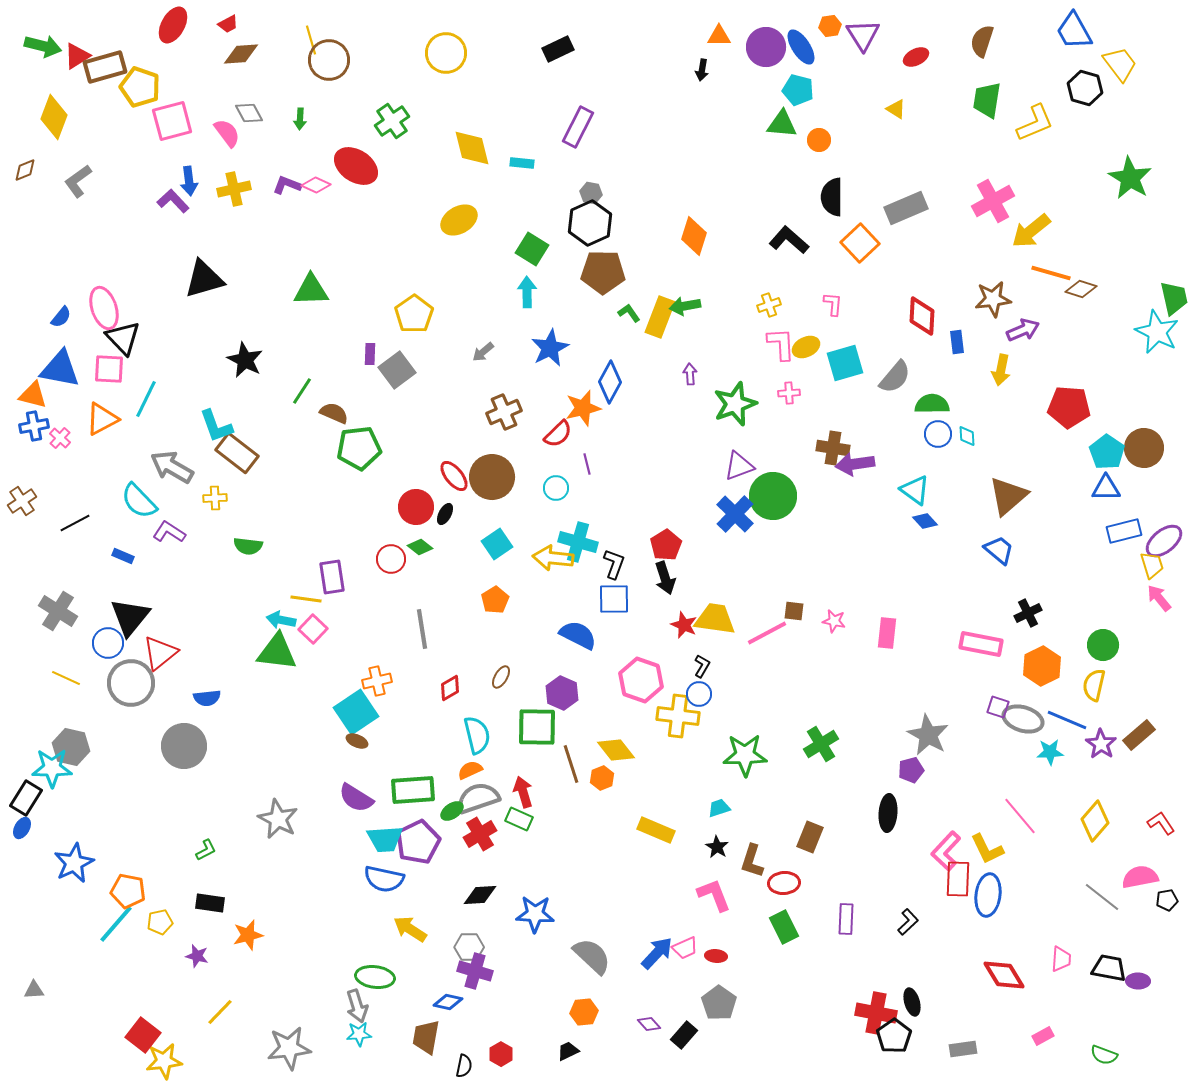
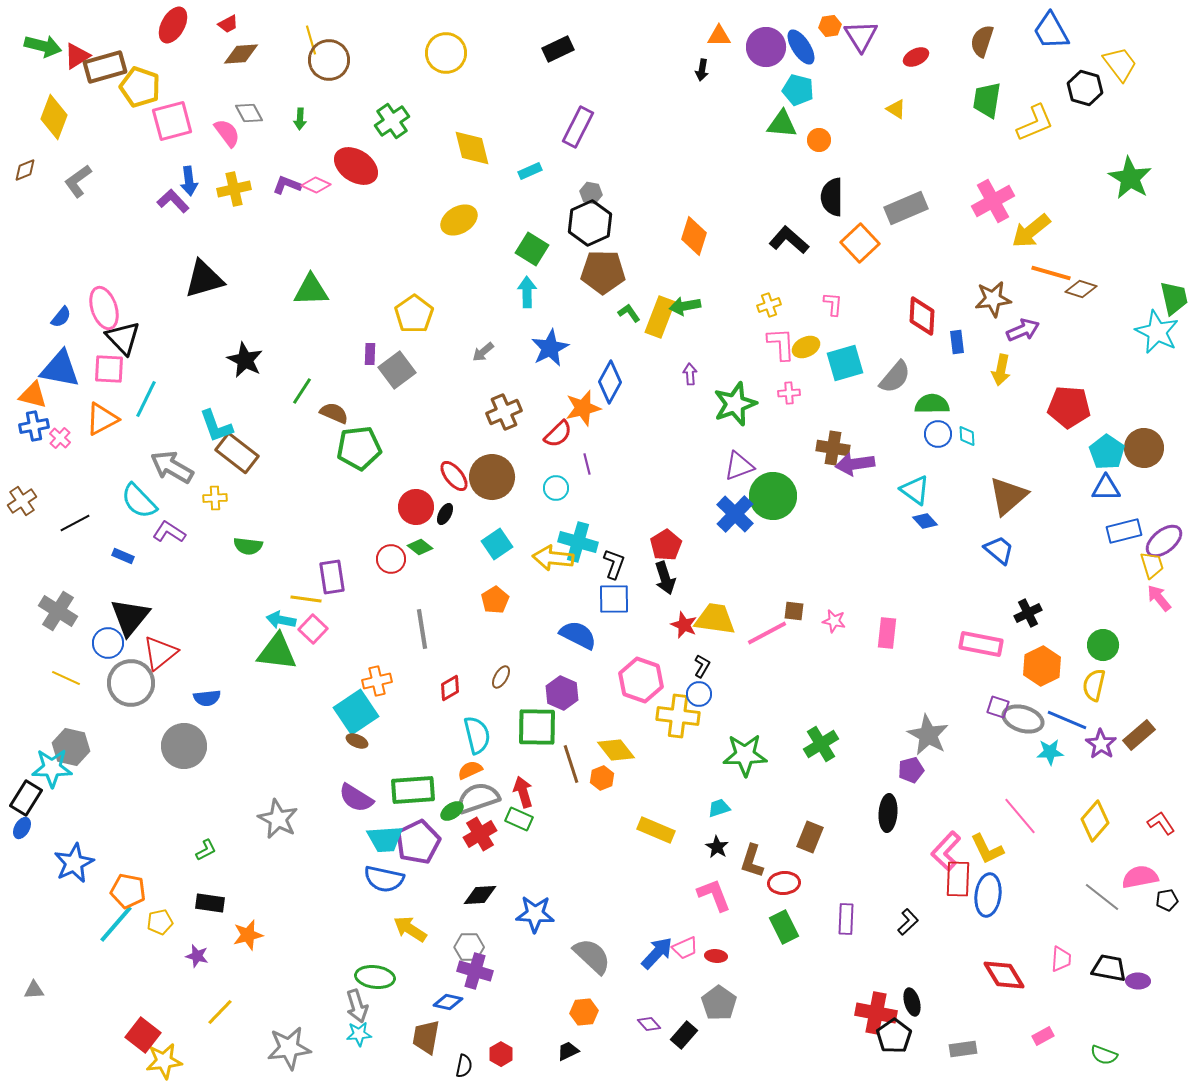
blue trapezoid at (1074, 31): moved 23 px left
purple triangle at (863, 35): moved 2 px left, 1 px down
cyan rectangle at (522, 163): moved 8 px right, 8 px down; rotated 30 degrees counterclockwise
